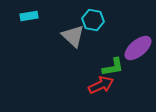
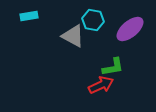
gray triangle: rotated 15 degrees counterclockwise
purple ellipse: moved 8 px left, 19 px up
